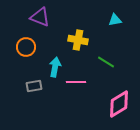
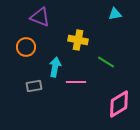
cyan triangle: moved 6 px up
